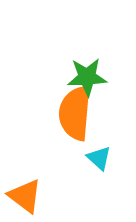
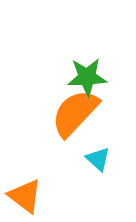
orange semicircle: rotated 38 degrees clockwise
cyan triangle: moved 1 px left, 1 px down
